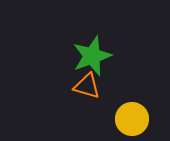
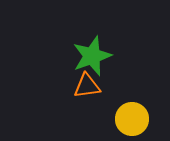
orange triangle: rotated 24 degrees counterclockwise
